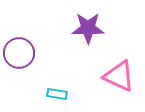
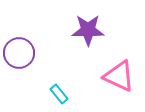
purple star: moved 2 px down
cyan rectangle: moved 2 px right; rotated 42 degrees clockwise
